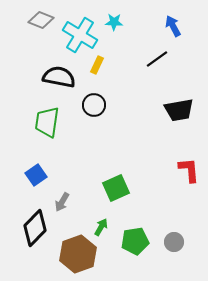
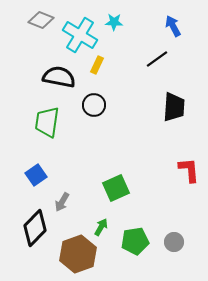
black trapezoid: moved 5 px left, 3 px up; rotated 76 degrees counterclockwise
